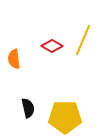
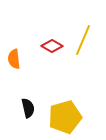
yellow pentagon: rotated 16 degrees counterclockwise
